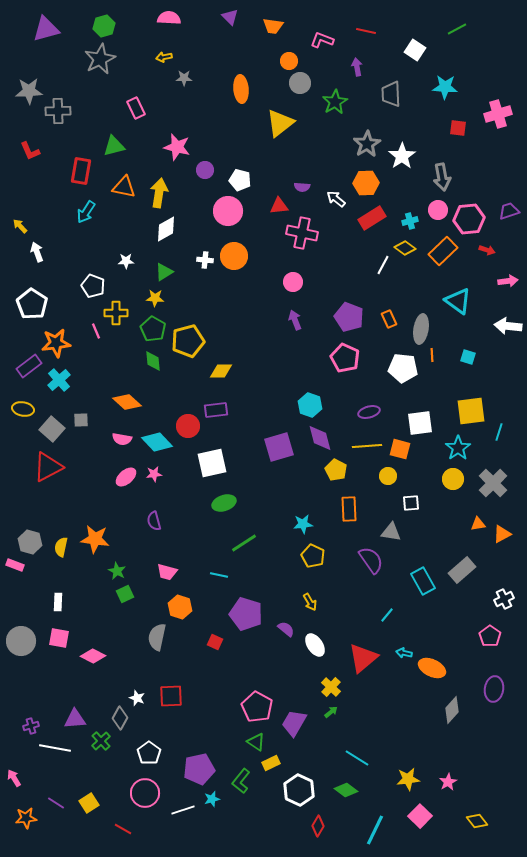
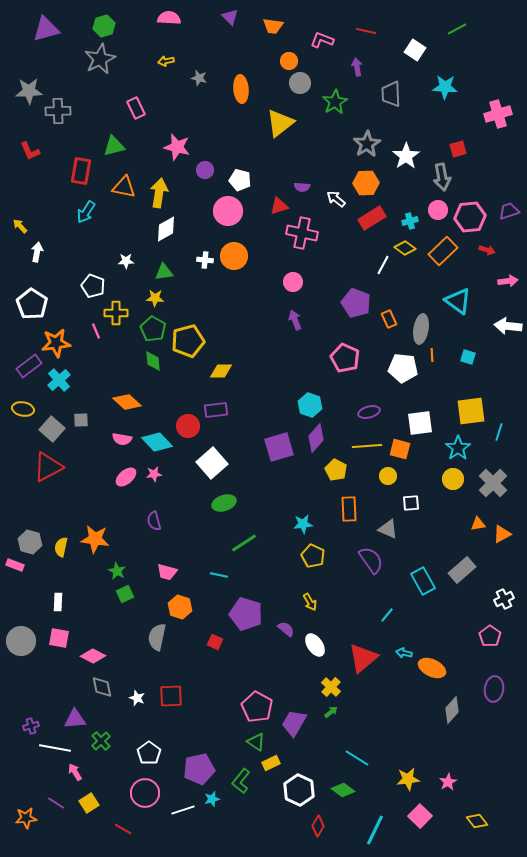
yellow arrow at (164, 57): moved 2 px right, 4 px down
gray star at (184, 78): moved 15 px right; rotated 14 degrees clockwise
red square at (458, 128): moved 21 px down; rotated 24 degrees counterclockwise
white star at (402, 156): moved 4 px right
red triangle at (279, 206): rotated 12 degrees counterclockwise
pink hexagon at (469, 219): moved 1 px right, 2 px up
white arrow at (37, 252): rotated 30 degrees clockwise
green triangle at (164, 272): rotated 24 degrees clockwise
purple pentagon at (349, 317): moved 7 px right, 14 px up
purple diamond at (320, 438): moved 4 px left; rotated 56 degrees clockwise
white square at (212, 463): rotated 28 degrees counterclockwise
gray triangle at (391, 532): moved 3 px left, 3 px up; rotated 15 degrees clockwise
gray diamond at (120, 718): moved 18 px left, 31 px up; rotated 40 degrees counterclockwise
pink arrow at (14, 778): moved 61 px right, 6 px up
green diamond at (346, 790): moved 3 px left
